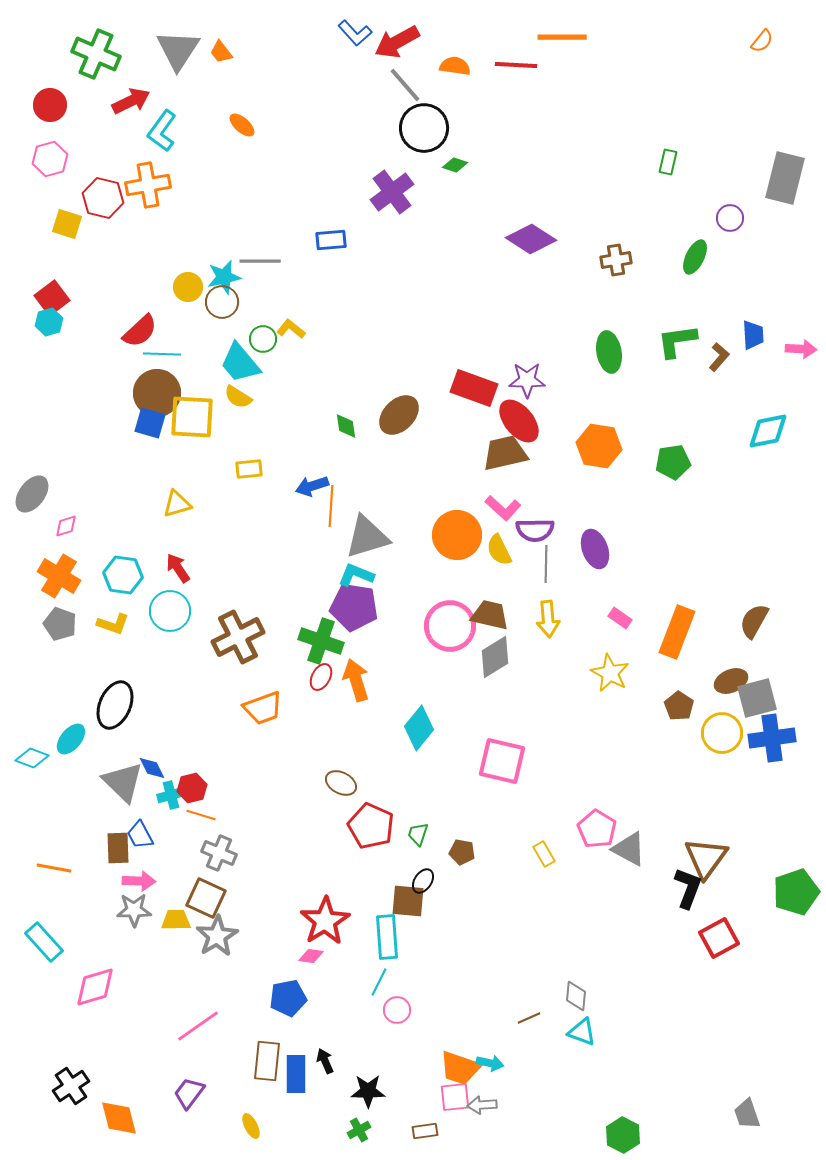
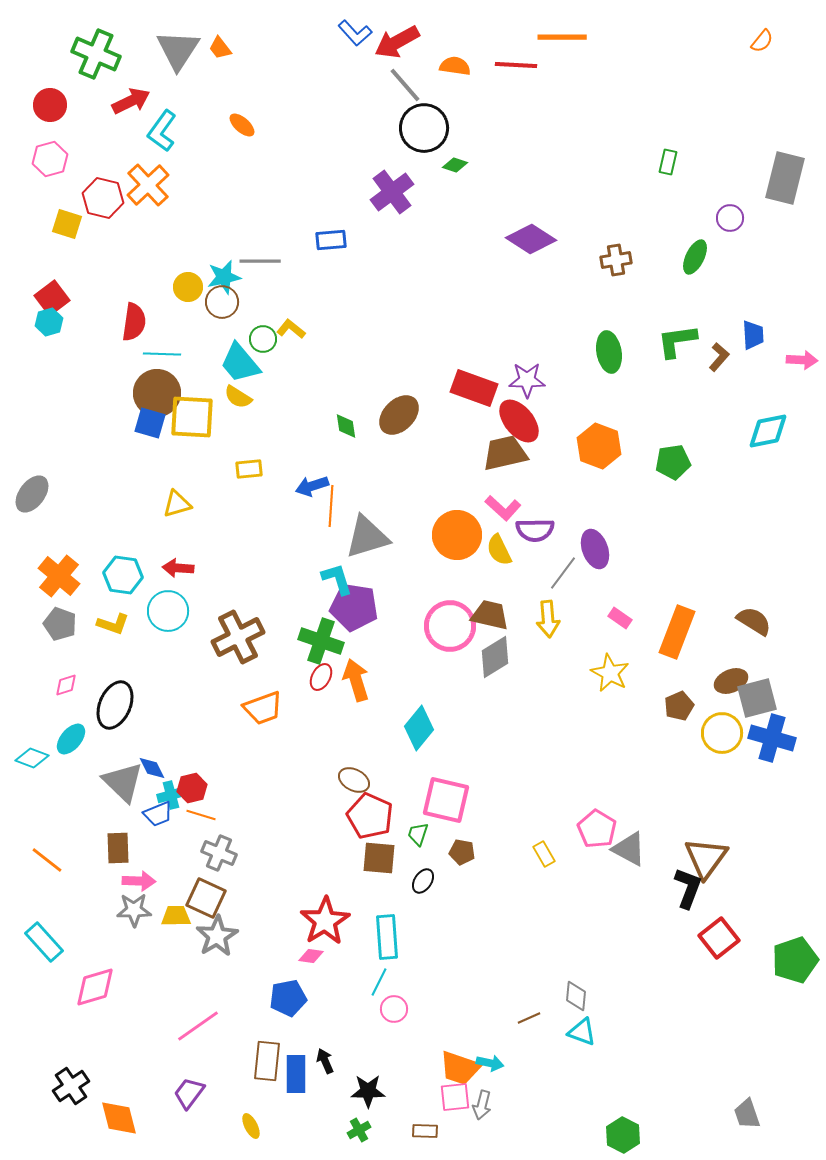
orange trapezoid at (221, 52): moved 1 px left, 4 px up
orange cross at (148, 185): rotated 33 degrees counterclockwise
red semicircle at (140, 331): moved 6 px left, 9 px up; rotated 39 degrees counterclockwise
pink arrow at (801, 349): moved 1 px right, 11 px down
orange hexagon at (599, 446): rotated 12 degrees clockwise
pink diamond at (66, 526): moved 159 px down
gray line at (546, 564): moved 17 px right, 9 px down; rotated 36 degrees clockwise
red arrow at (178, 568): rotated 52 degrees counterclockwise
cyan L-shape at (356, 575): moved 19 px left, 4 px down; rotated 51 degrees clockwise
orange cross at (59, 576): rotated 9 degrees clockwise
cyan circle at (170, 611): moved 2 px left
brown semicircle at (754, 621): rotated 93 degrees clockwise
brown pentagon at (679, 706): rotated 16 degrees clockwise
blue cross at (772, 738): rotated 24 degrees clockwise
pink square at (502, 761): moved 56 px left, 39 px down
brown ellipse at (341, 783): moved 13 px right, 3 px up
red pentagon at (371, 826): moved 1 px left, 10 px up
blue trapezoid at (140, 835): moved 18 px right, 21 px up; rotated 84 degrees counterclockwise
orange line at (54, 868): moved 7 px left, 8 px up; rotated 28 degrees clockwise
green pentagon at (796, 892): moved 1 px left, 68 px down
brown square at (408, 901): moved 29 px left, 43 px up
yellow trapezoid at (176, 920): moved 4 px up
red square at (719, 938): rotated 9 degrees counterclockwise
pink circle at (397, 1010): moved 3 px left, 1 px up
gray arrow at (482, 1105): rotated 72 degrees counterclockwise
brown rectangle at (425, 1131): rotated 10 degrees clockwise
